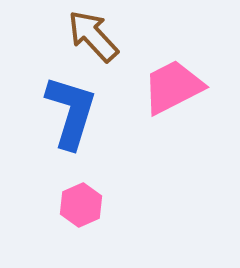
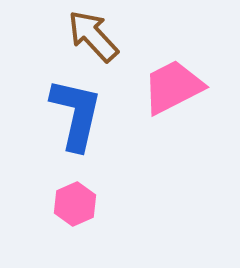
blue L-shape: moved 5 px right, 2 px down; rotated 4 degrees counterclockwise
pink hexagon: moved 6 px left, 1 px up
